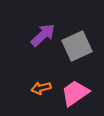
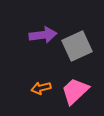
purple arrow: rotated 36 degrees clockwise
pink trapezoid: moved 2 px up; rotated 8 degrees counterclockwise
